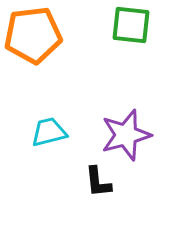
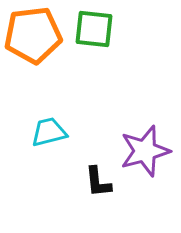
green square: moved 37 px left, 4 px down
purple star: moved 19 px right, 16 px down
